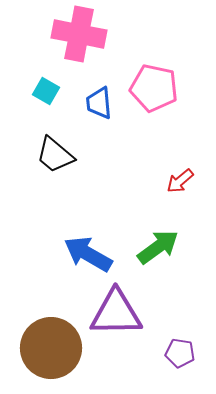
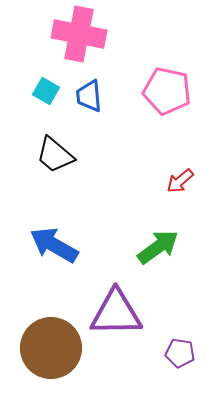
pink pentagon: moved 13 px right, 3 px down
blue trapezoid: moved 10 px left, 7 px up
blue arrow: moved 34 px left, 9 px up
